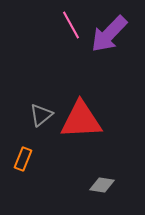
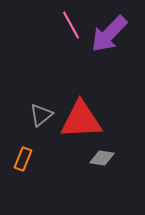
gray diamond: moved 27 px up
